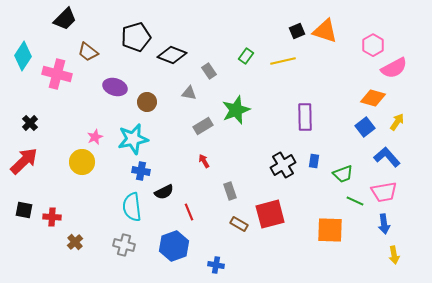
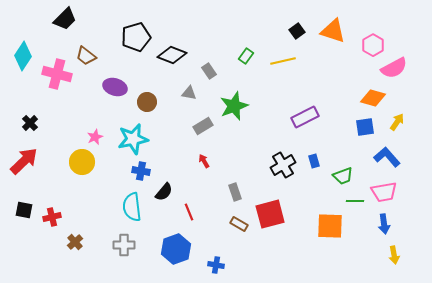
black square at (297, 31): rotated 14 degrees counterclockwise
orange triangle at (325, 31): moved 8 px right
brown trapezoid at (88, 52): moved 2 px left, 4 px down
green star at (236, 110): moved 2 px left, 4 px up
purple rectangle at (305, 117): rotated 64 degrees clockwise
blue square at (365, 127): rotated 30 degrees clockwise
blue rectangle at (314, 161): rotated 24 degrees counterclockwise
green trapezoid at (343, 174): moved 2 px down
gray rectangle at (230, 191): moved 5 px right, 1 px down
black semicircle at (164, 192): rotated 24 degrees counterclockwise
green line at (355, 201): rotated 24 degrees counterclockwise
red cross at (52, 217): rotated 18 degrees counterclockwise
orange square at (330, 230): moved 4 px up
gray cross at (124, 245): rotated 15 degrees counterclockwise
blue hexagon at (174, 246): moved 2 px right, 3 px down
